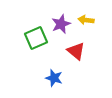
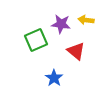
purple star: rotated 30 degrees clockwise
green square: moved 2 px down
blue star: rotated 18 degrees clockwise
